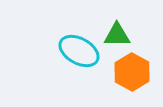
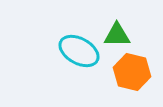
orange hexagon: rotated 15 degrees counterclockwise
